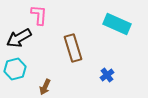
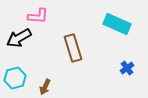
pink L-shape: moved 1 px left, 1 px down; rotated 90 degrees clockwise
cyan hexagon: moved 9 px down
blue cross: moved 20 px right, 7 px up
